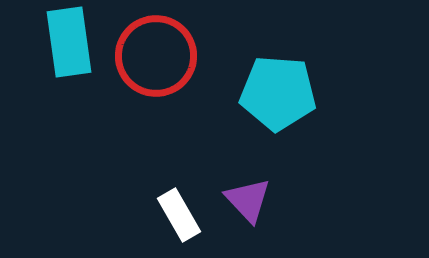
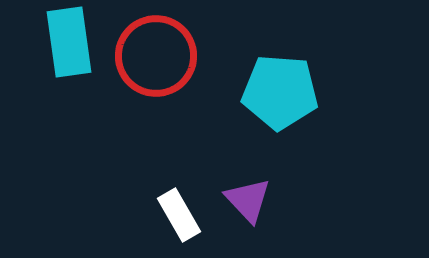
cyan pentagon: moved 2 px right, 1 px up
